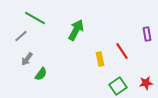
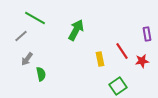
green semicircle: rotated 48 degrees counterclockwise
red star: moved 4 px left, 22 px up
